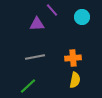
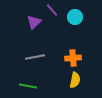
cyan circle: moved 7 px left
purple triangle: moved 3 px left, 2 px up; rotated 42 degrees counterclockwise
green line: rotated 54 degrees clockwise
